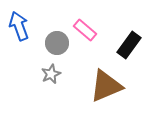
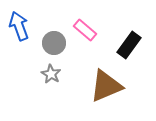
gray circle: moved 3 px left
gray star: rotated 18 degrees counterclockwise
